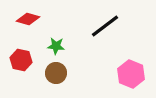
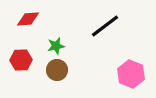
red diamond: rotated 20 degrees counterclockwise
green star: rotated 18 degrees counterclockwise
red hexagon: rotated 15 degrees counterclockwise
brown circle: moved 1 px right, 3 px up
